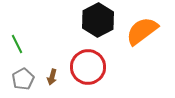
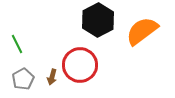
red circle: moved 8 px left, 2 px up
